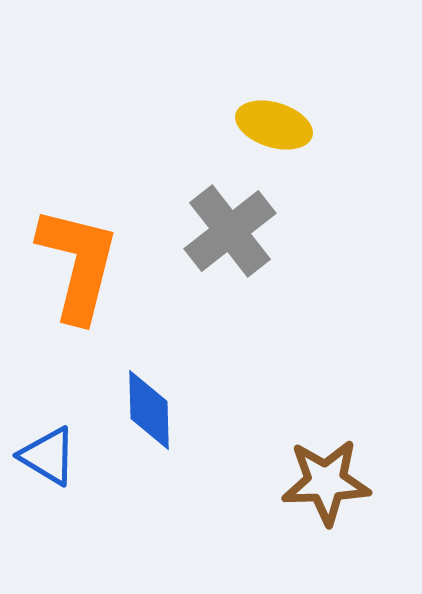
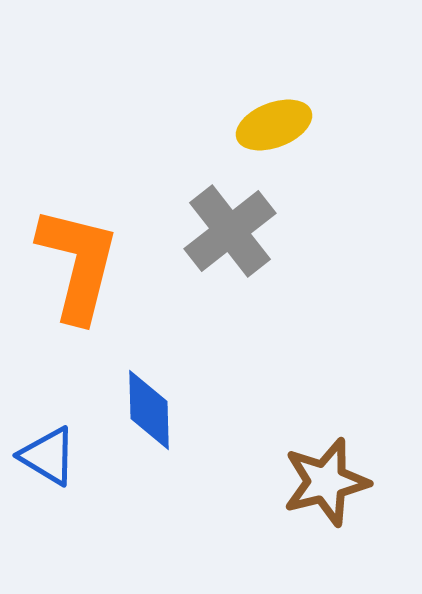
yellow ellipse: rotated 38 degrees counterclockwise
brown star: rotated 12 degrees counterclockwise
